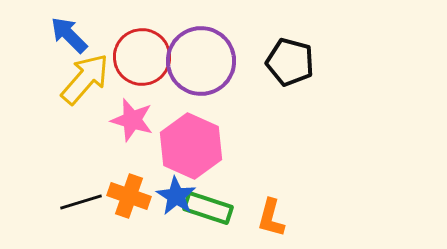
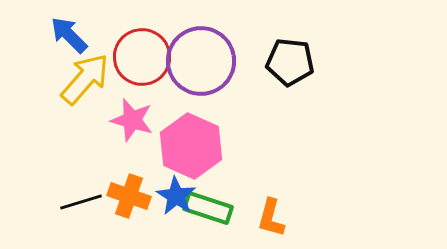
black pentagon: rotated 9 degrees counterclockwise
